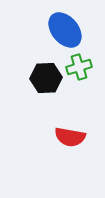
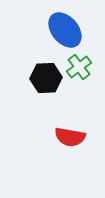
green cross: rotated 20 degrees counterclockwise
